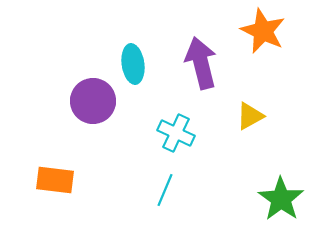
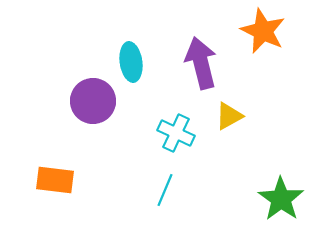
cyan ellipse: moved 2 px left, 2 px up
yellow triangle: moved 21 px left
